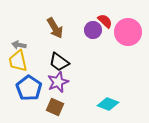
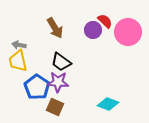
black trapezoid: moved 2 px right
purple star: rotated 25 degrees clockwise
blue pentagon: moved 8 px right, 1 px up
